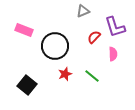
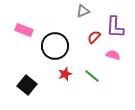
purple L-shape: rotated 20 degrees clockwise
pink semicircle: moved 1 px down; rotated 72 degrees counterclockwise
